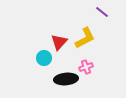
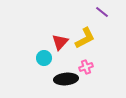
red triangle: moved 1 px right
